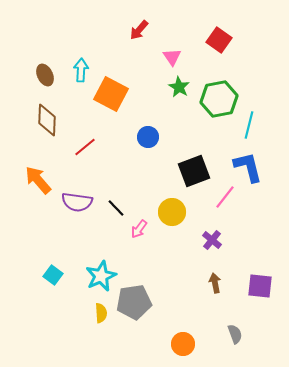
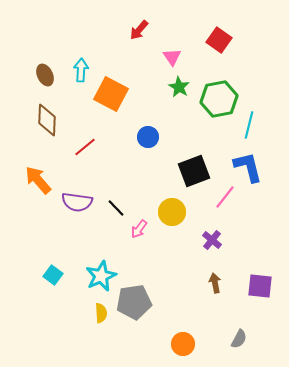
gray semicircle: moved 4 px right, 5 px down; rotated 48 degrees clockwise
